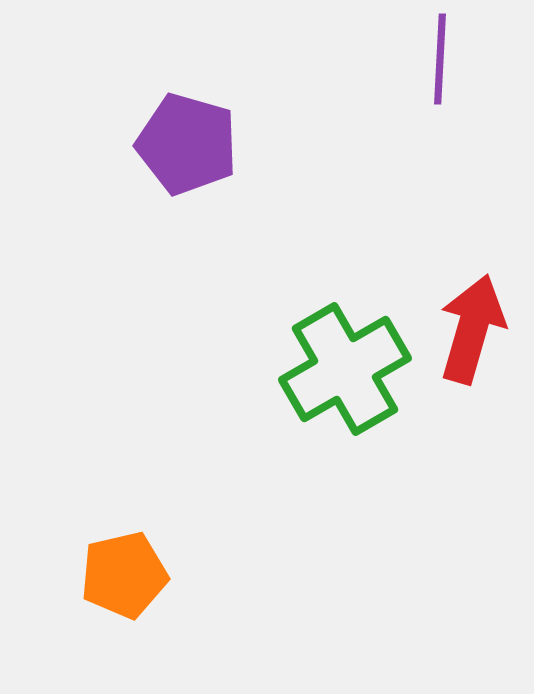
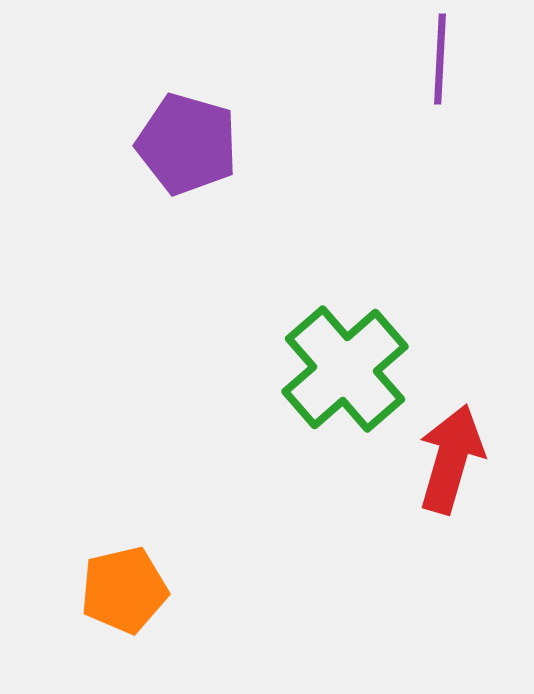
red arrow: moved 21 px left, 130 px down
green cross: rotated 11 degrees counterclockwise
orange pentagon: moved 15 px down
